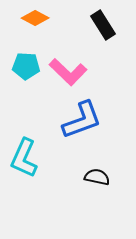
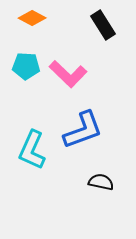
orange diamond: moved 3 px left
pink L-shape: moved 2 px down
blue L-shape: moved 1 px right, 10 px down
cyan L-shape: moved 8 px right, 8 px up
black semicircle: moved 4 px right, 5 px down
